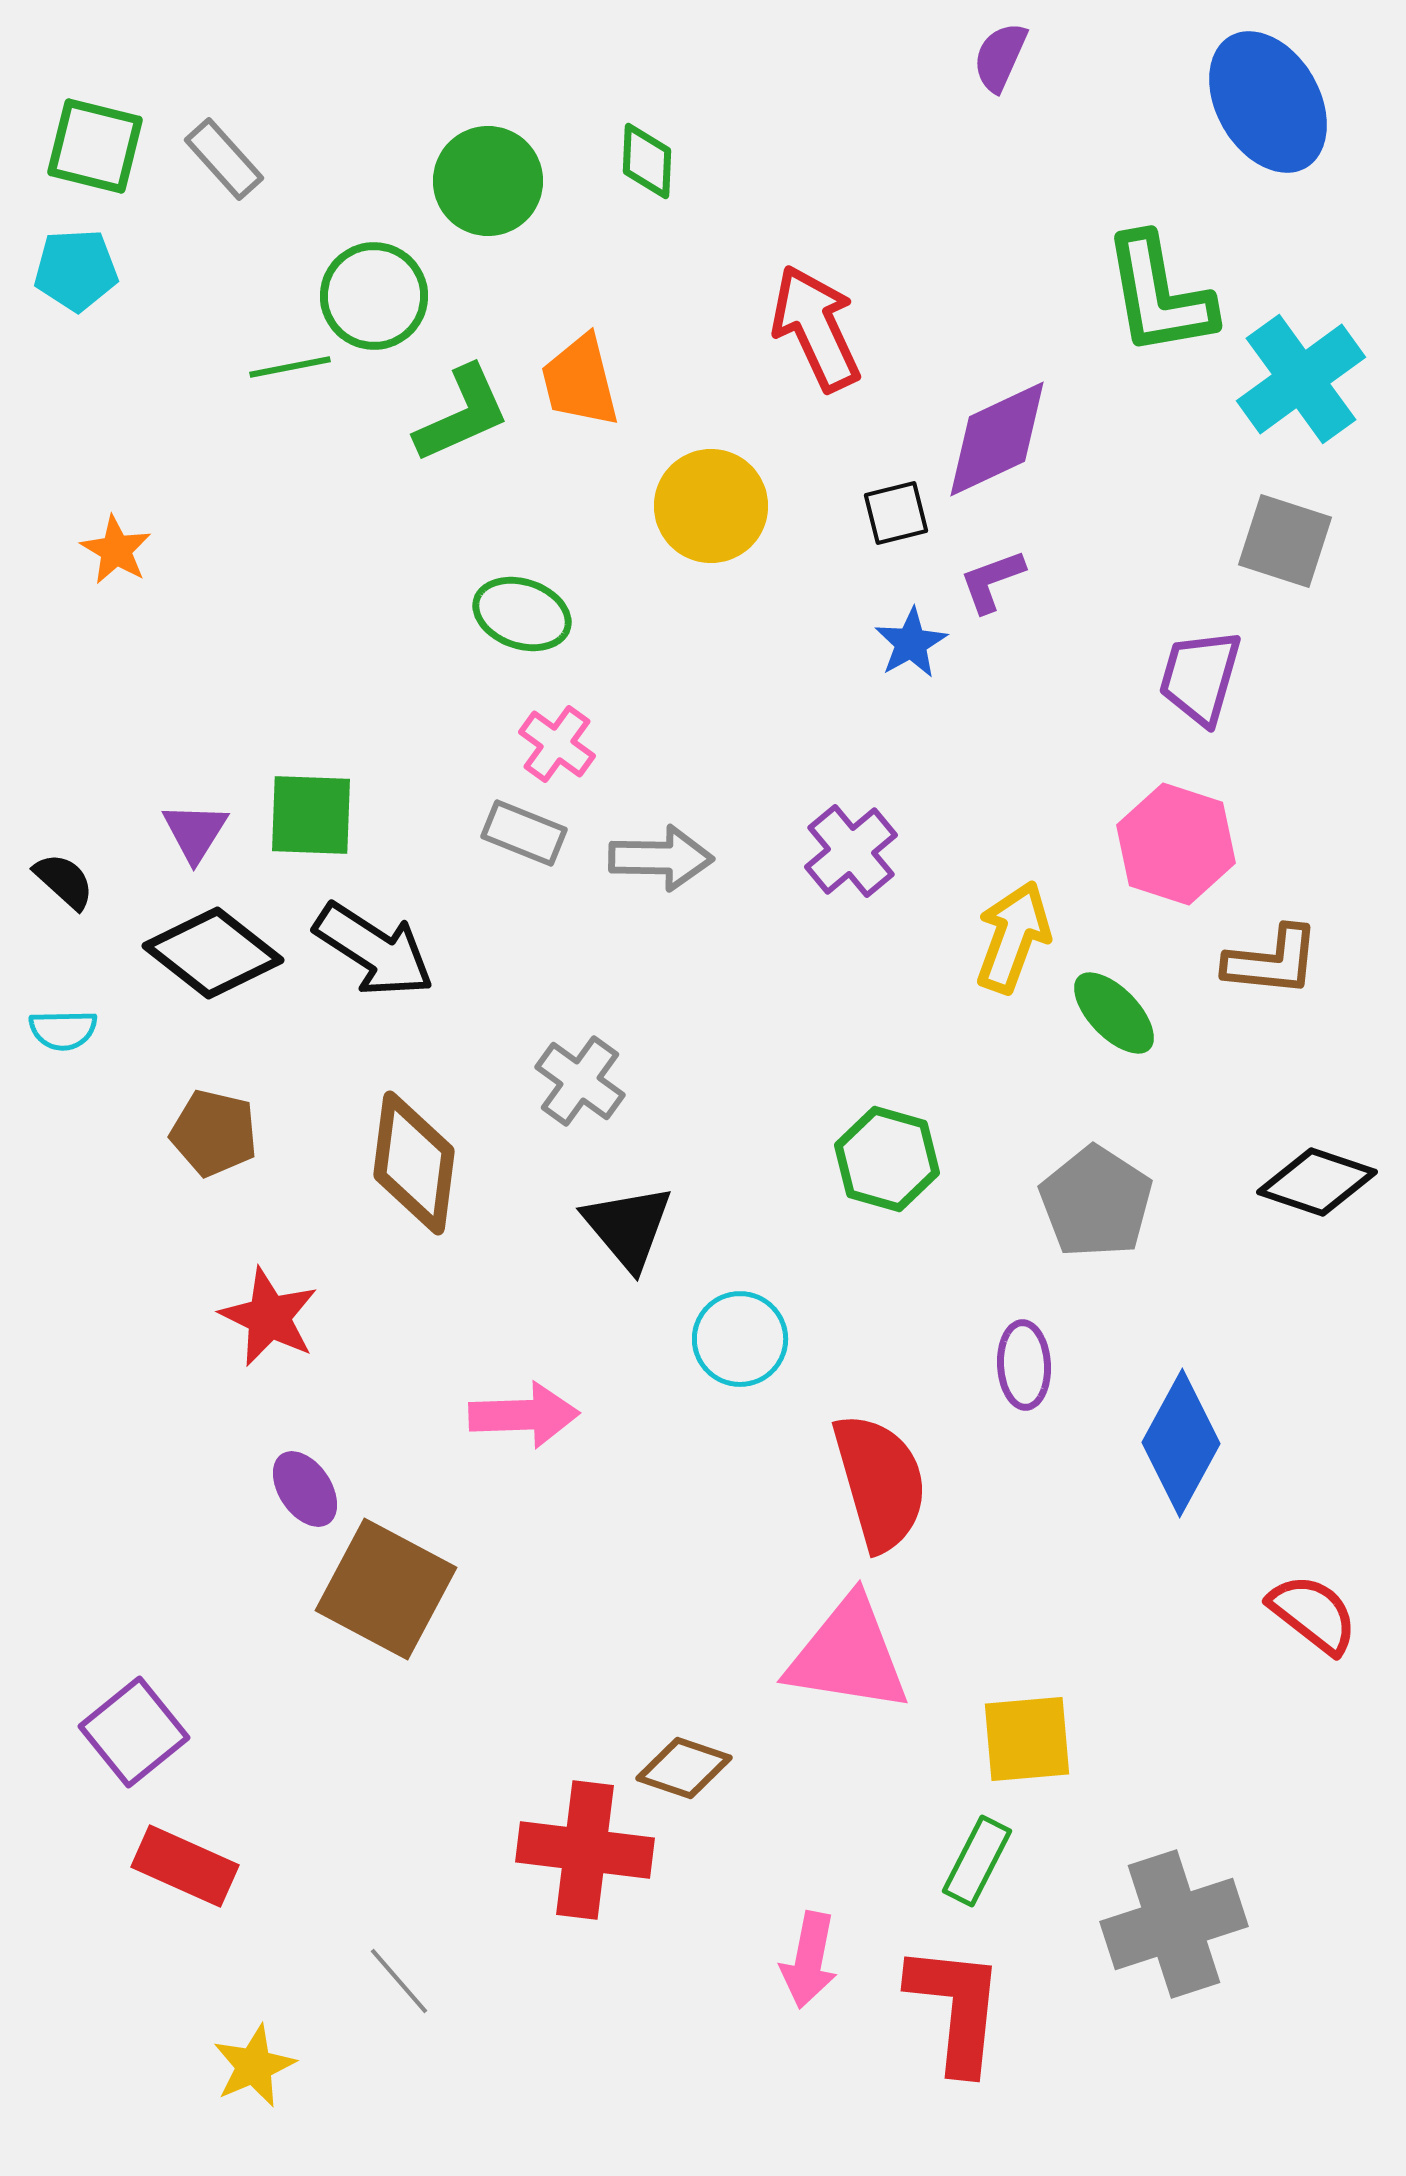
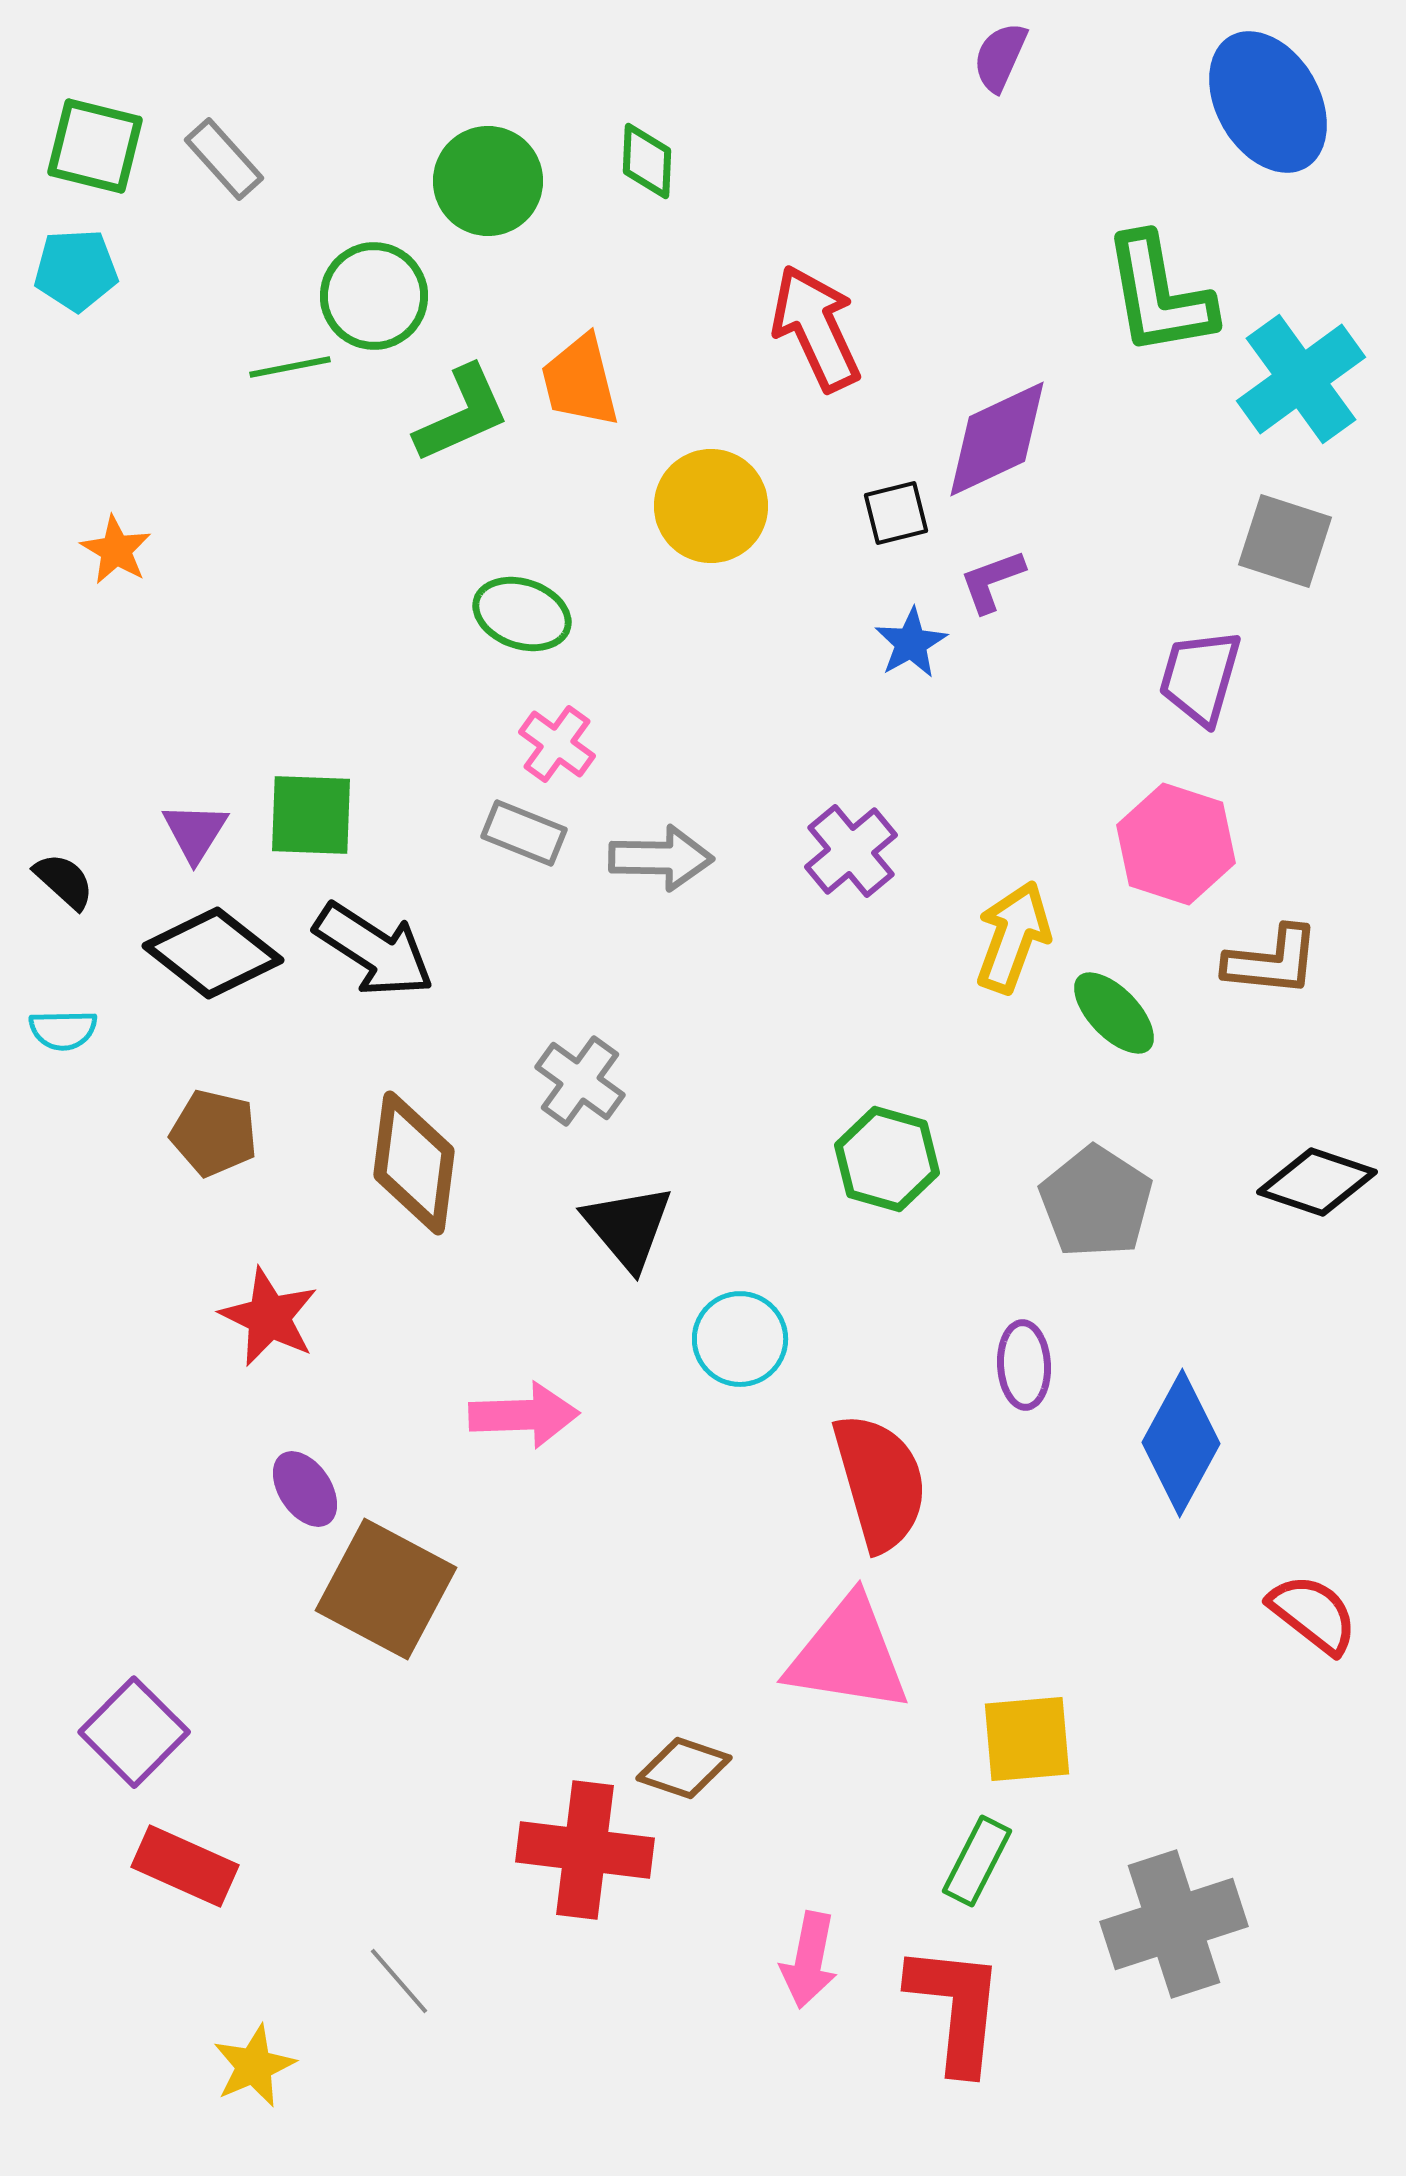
purple square at (134, 1732): rotated 6 degrees counterclockwise
